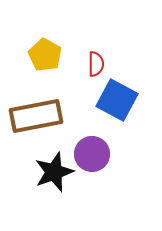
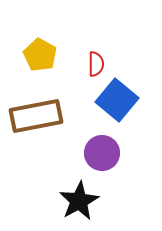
yellow pentagon: moved 5 px left
blue square: rotated 12 degrees clockwise
purple circle: moved 10 px right, 1 px up
black star: moved 25 px right, 29 px down; rotated 9 degrees counterclockwise
